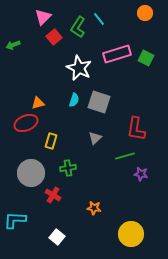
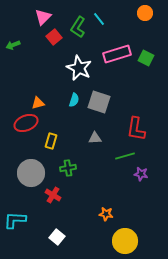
gray triangle: rotated 40 degrees clockwise
orange star: moved 12 px right, 6 px down
yellow circle: moved 6 px left, 7 px down
